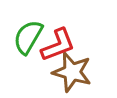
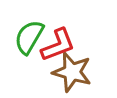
green semicircle: moved 1 px right
